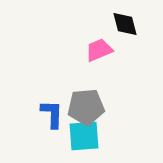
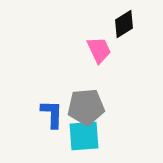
black diamond: moved 1 px left; rotated 72 degrees clockwise
pink trapezoid: rotated 88 degrees clockwise
